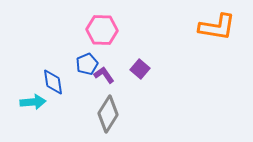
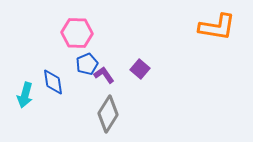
pink hexagon: moved 25 px left, 3 px down
cyan arrow: moved 8 px left, 7 px up; rotated 110 degrees clockwise
